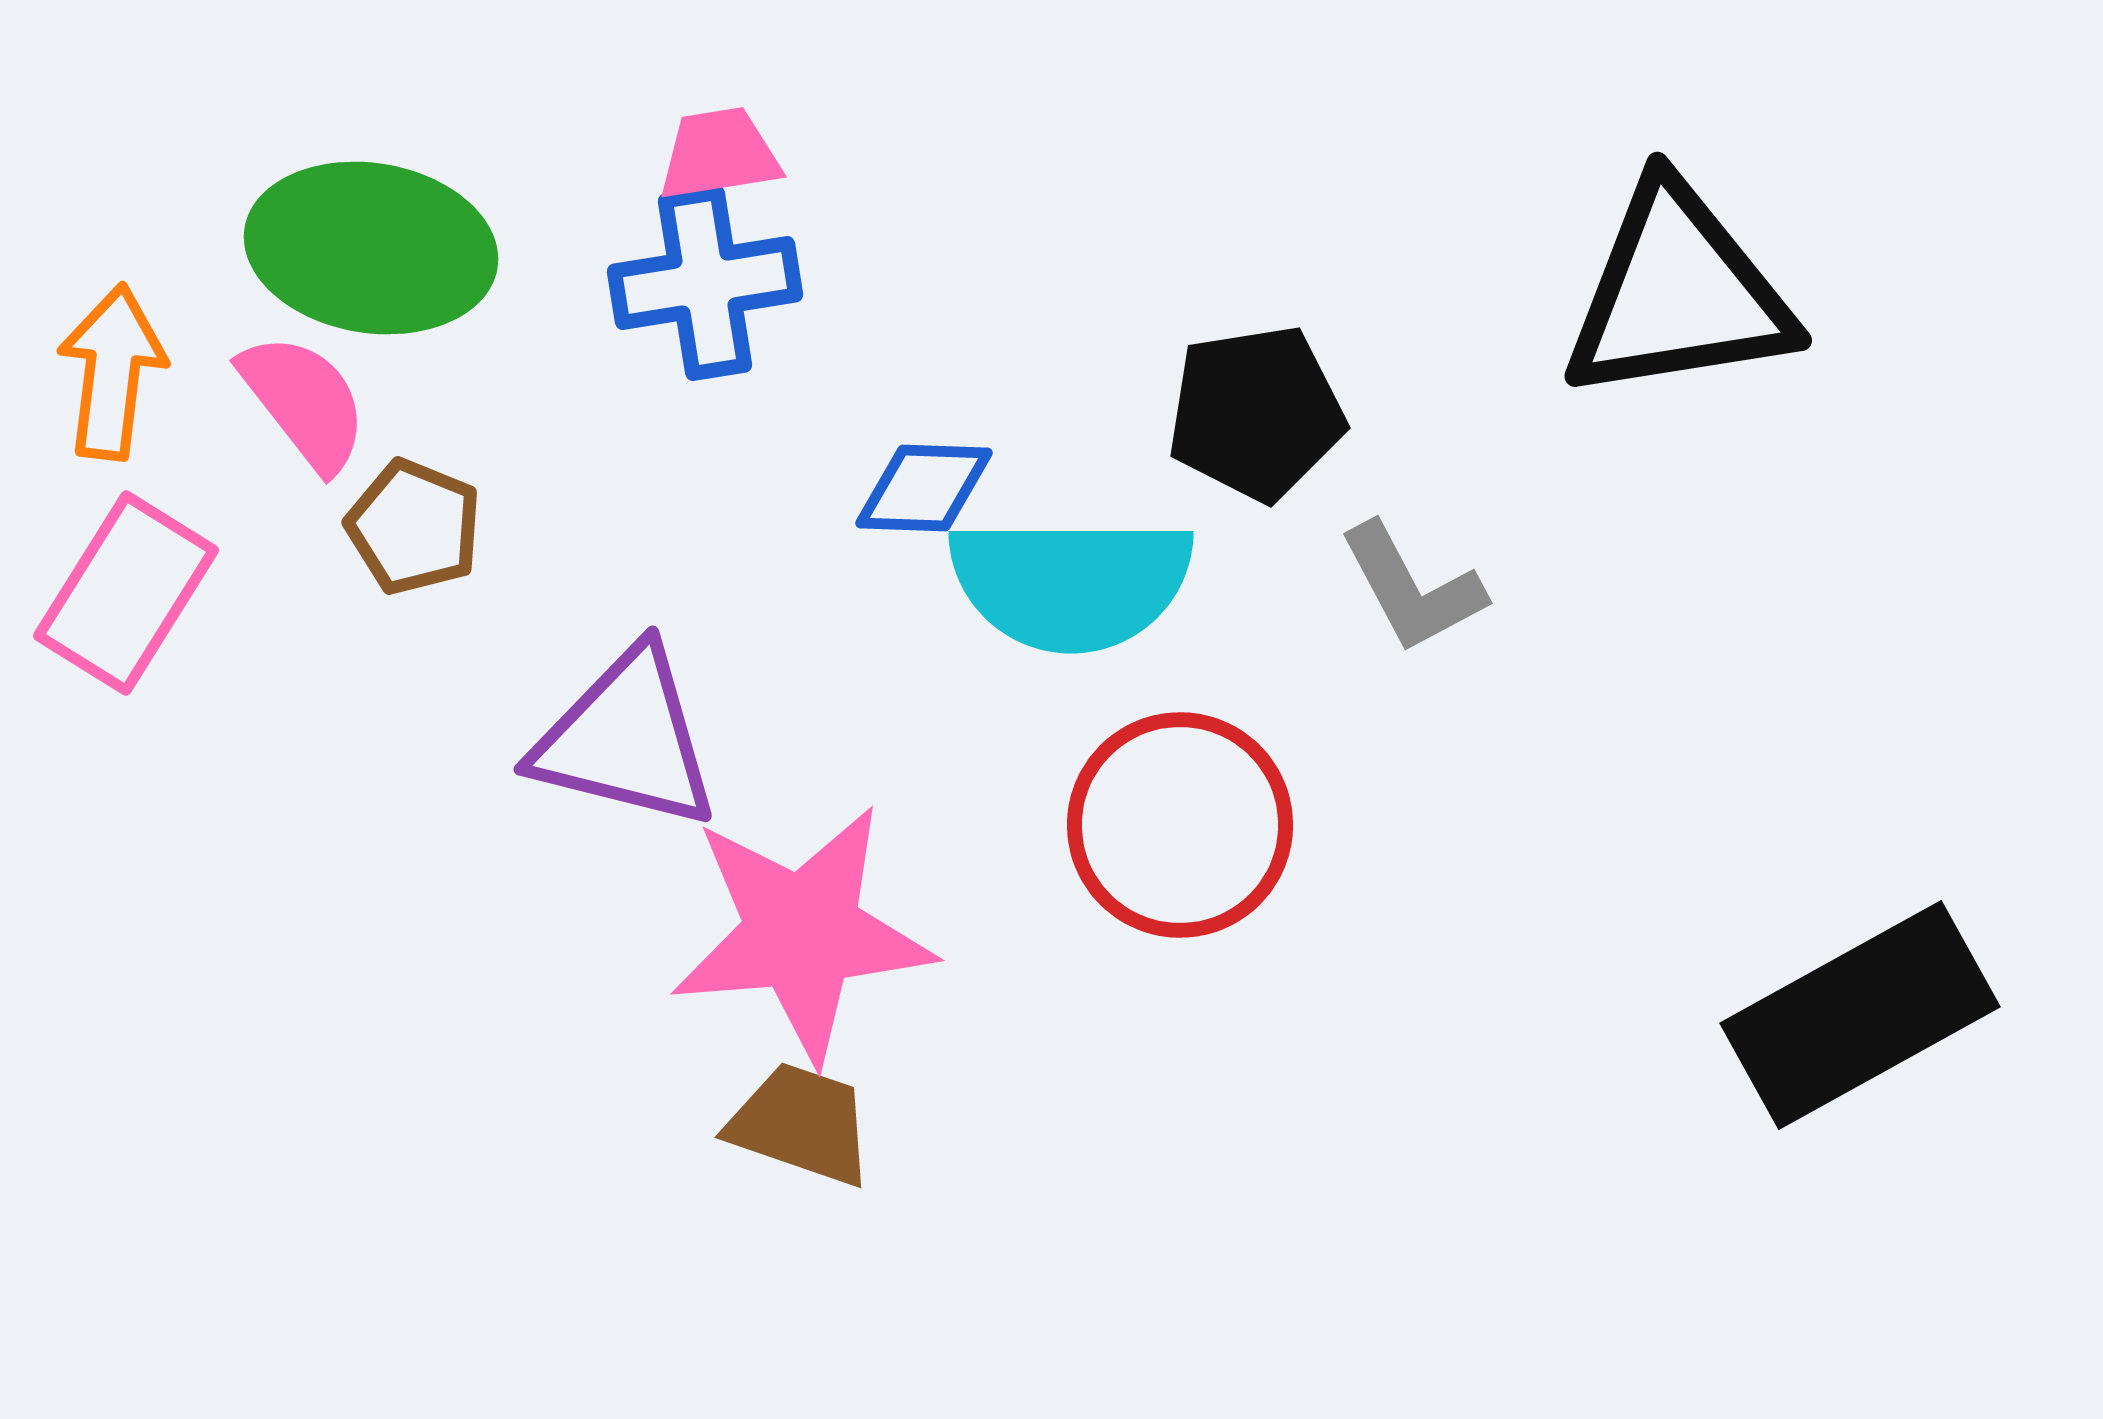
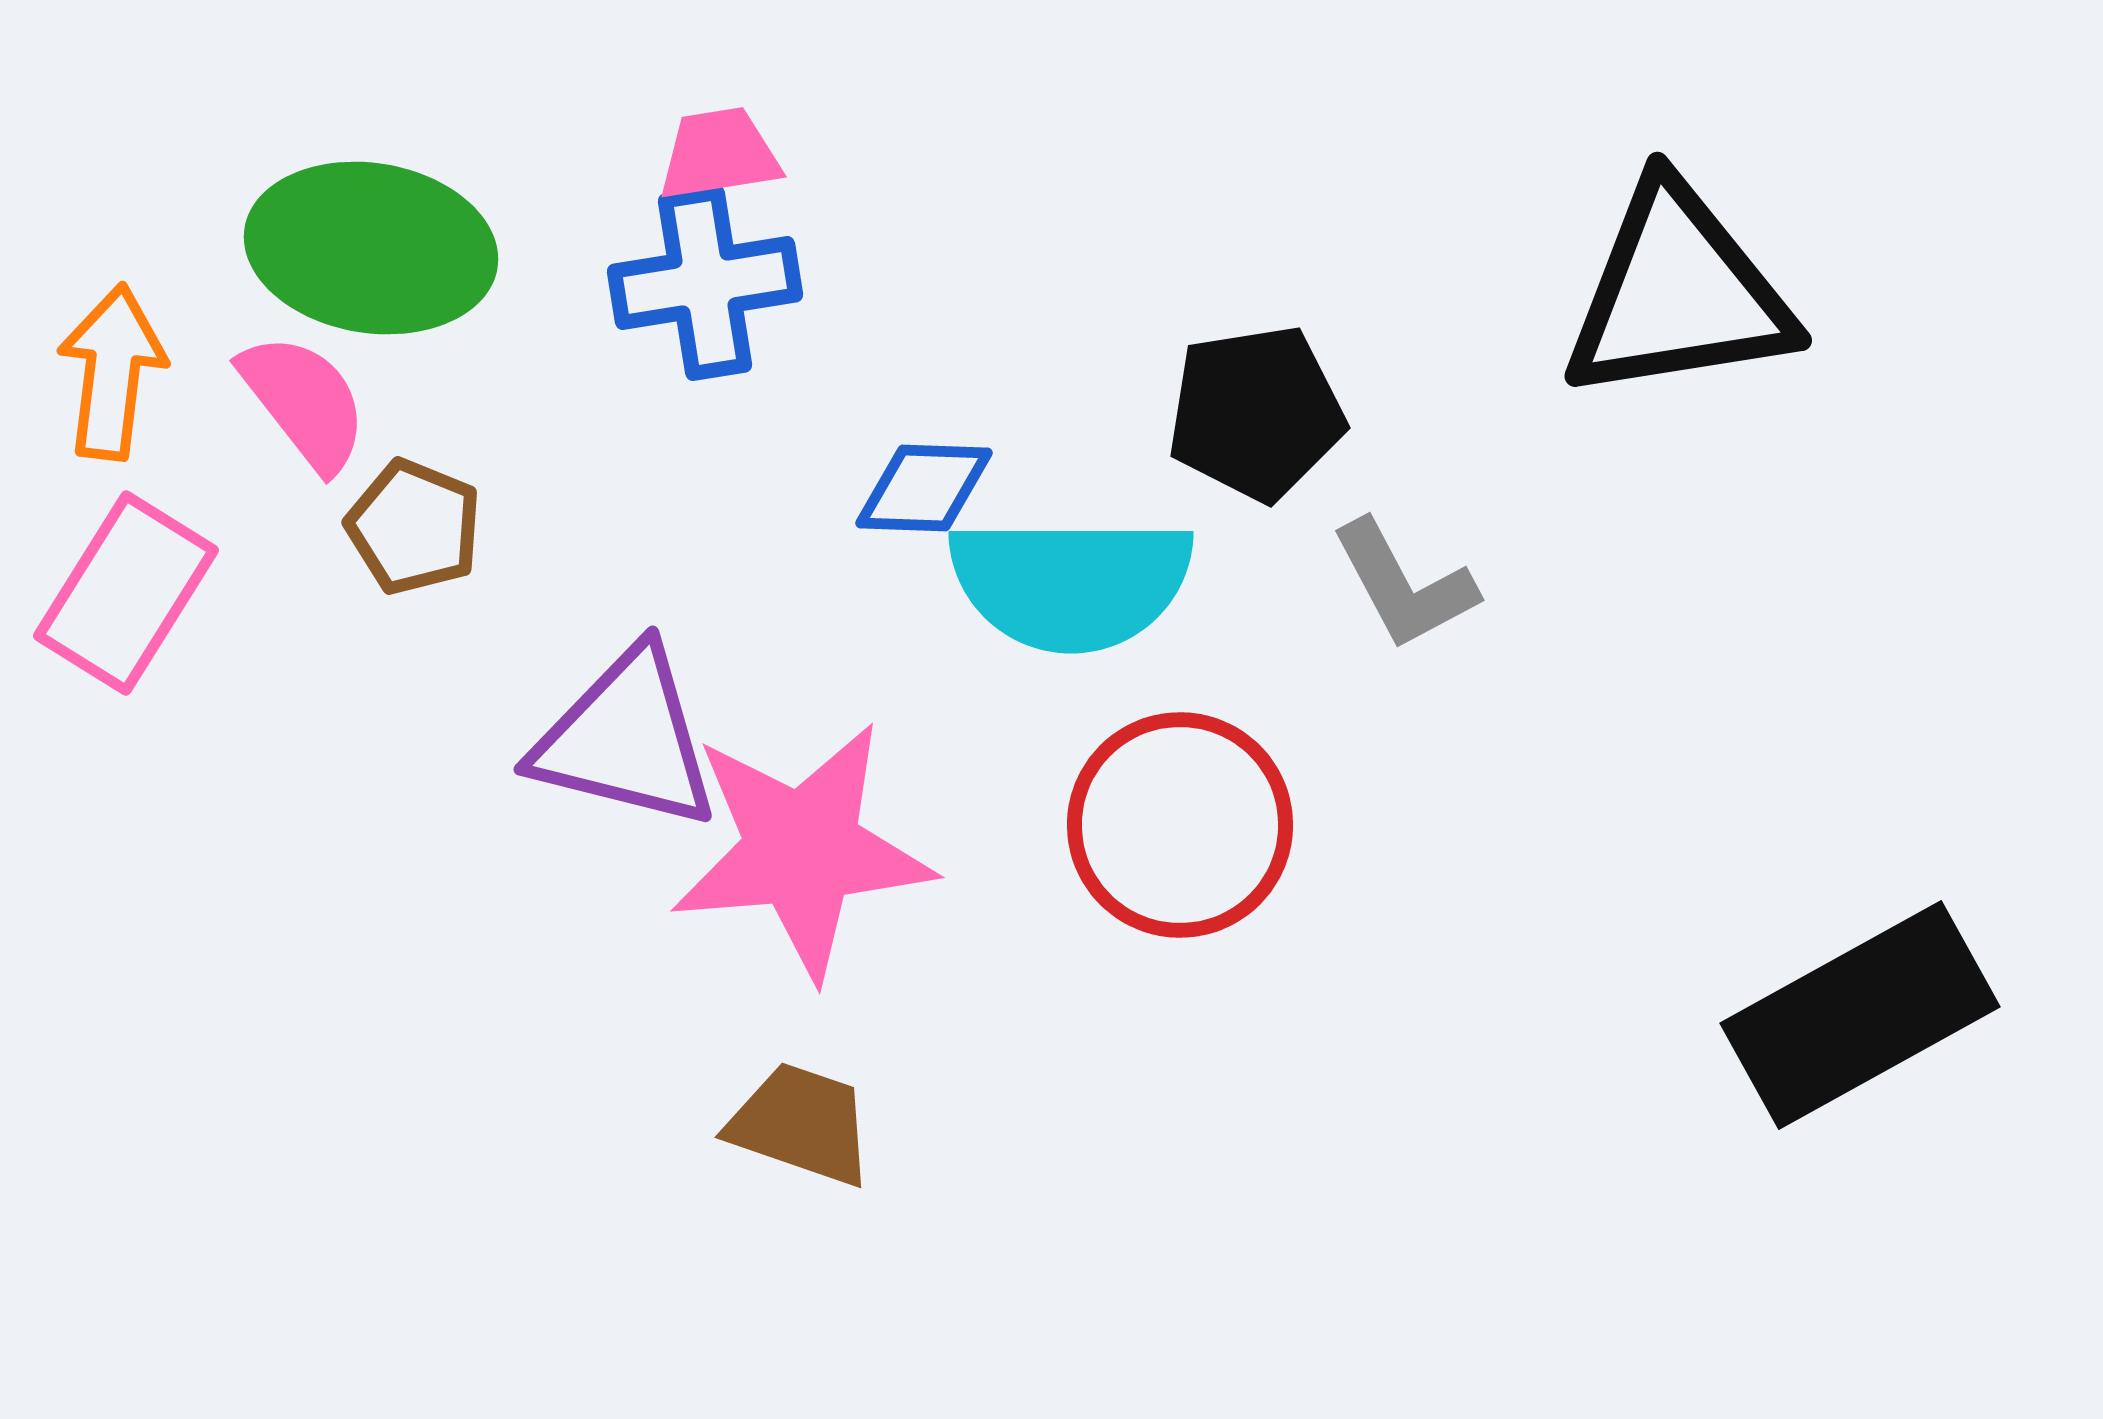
gray L-shape: moved 8 px left, 3 px up
pink star: moved 83 px up
